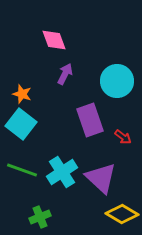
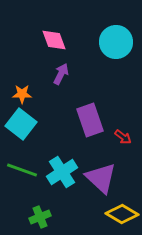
purple arrow: moved 4 px left
cyan circle: moved 1 px left, 39 px up
orange star: rotated 18 degrees counterclockwise
